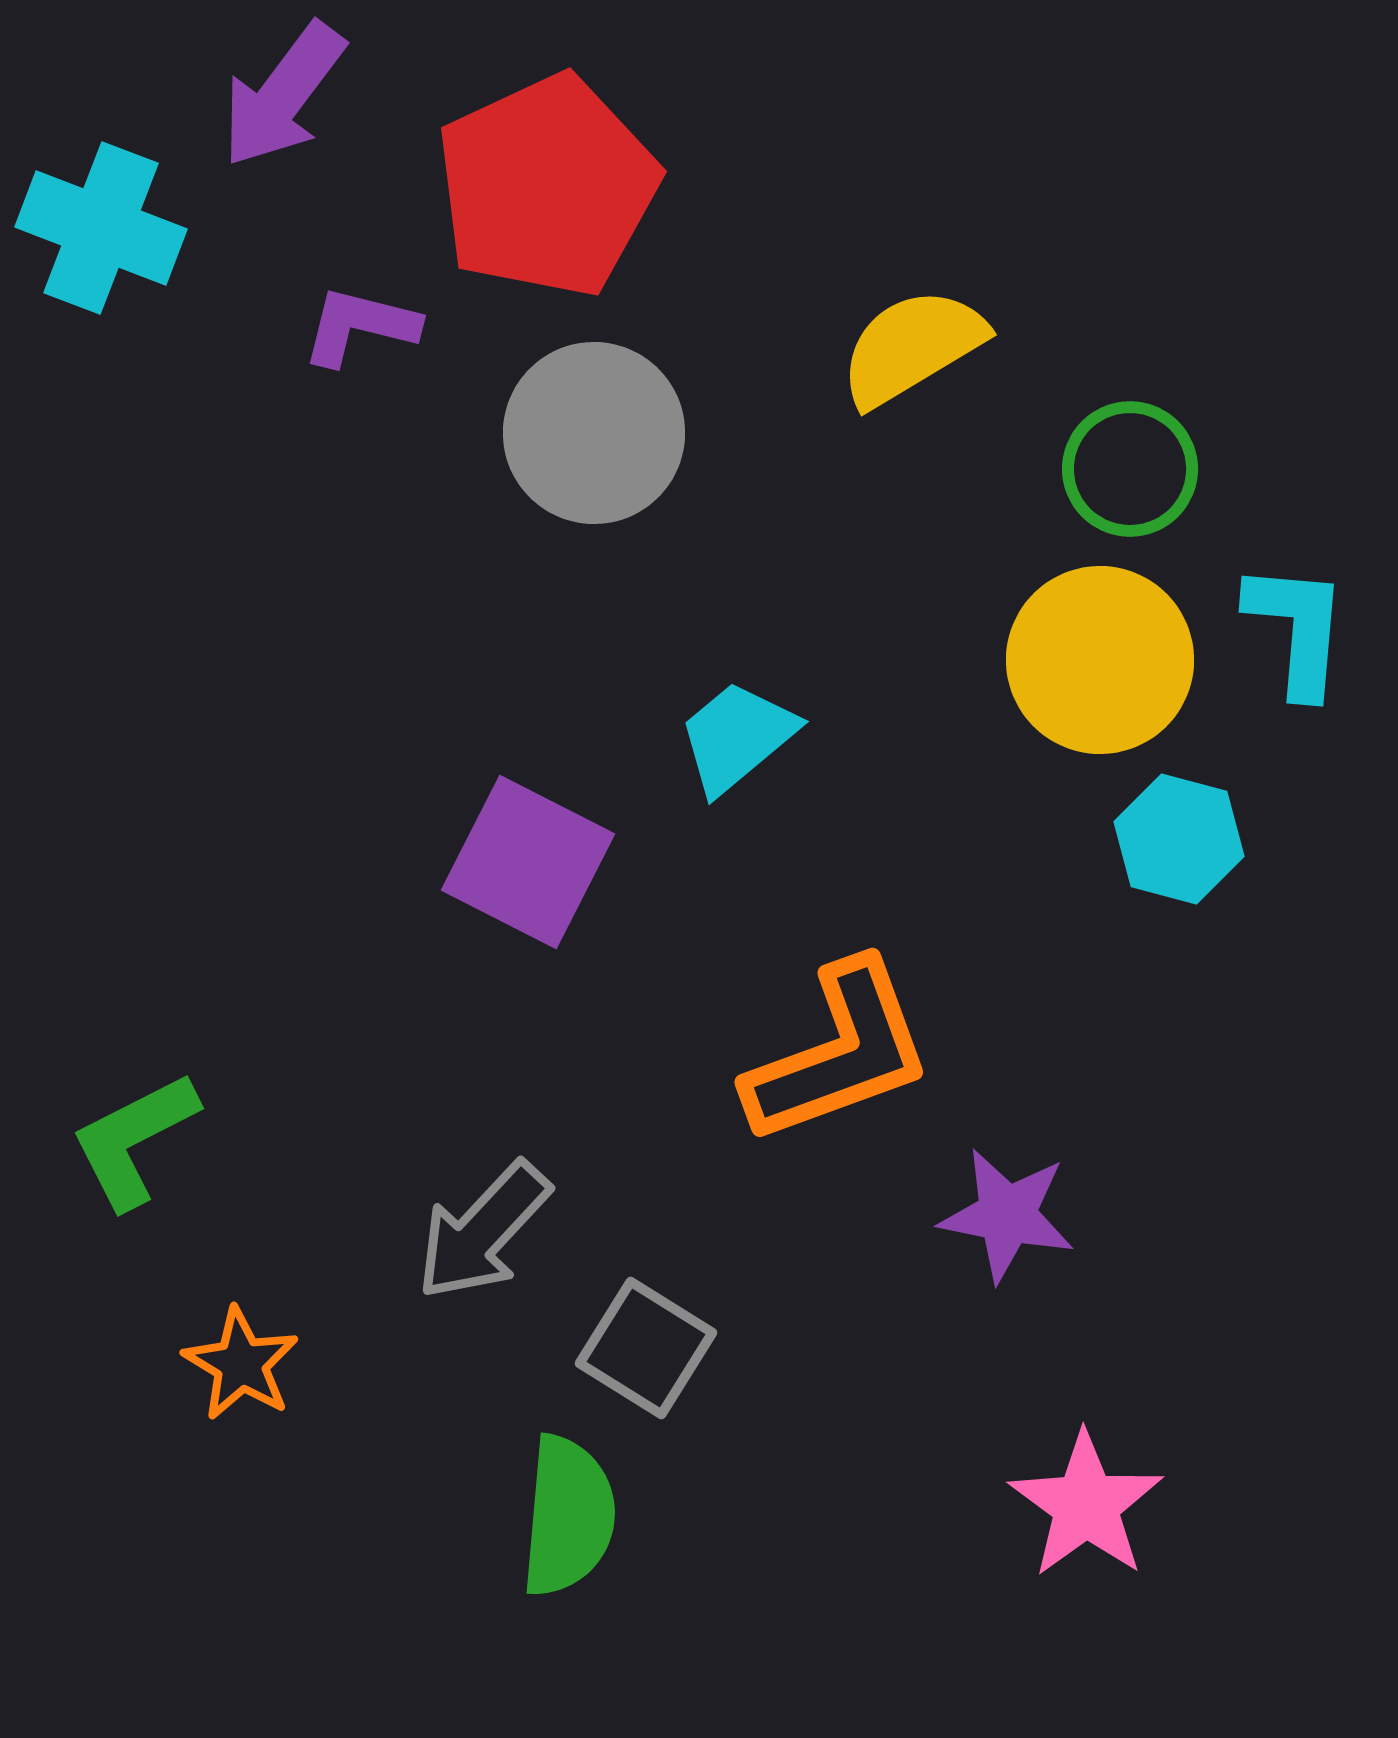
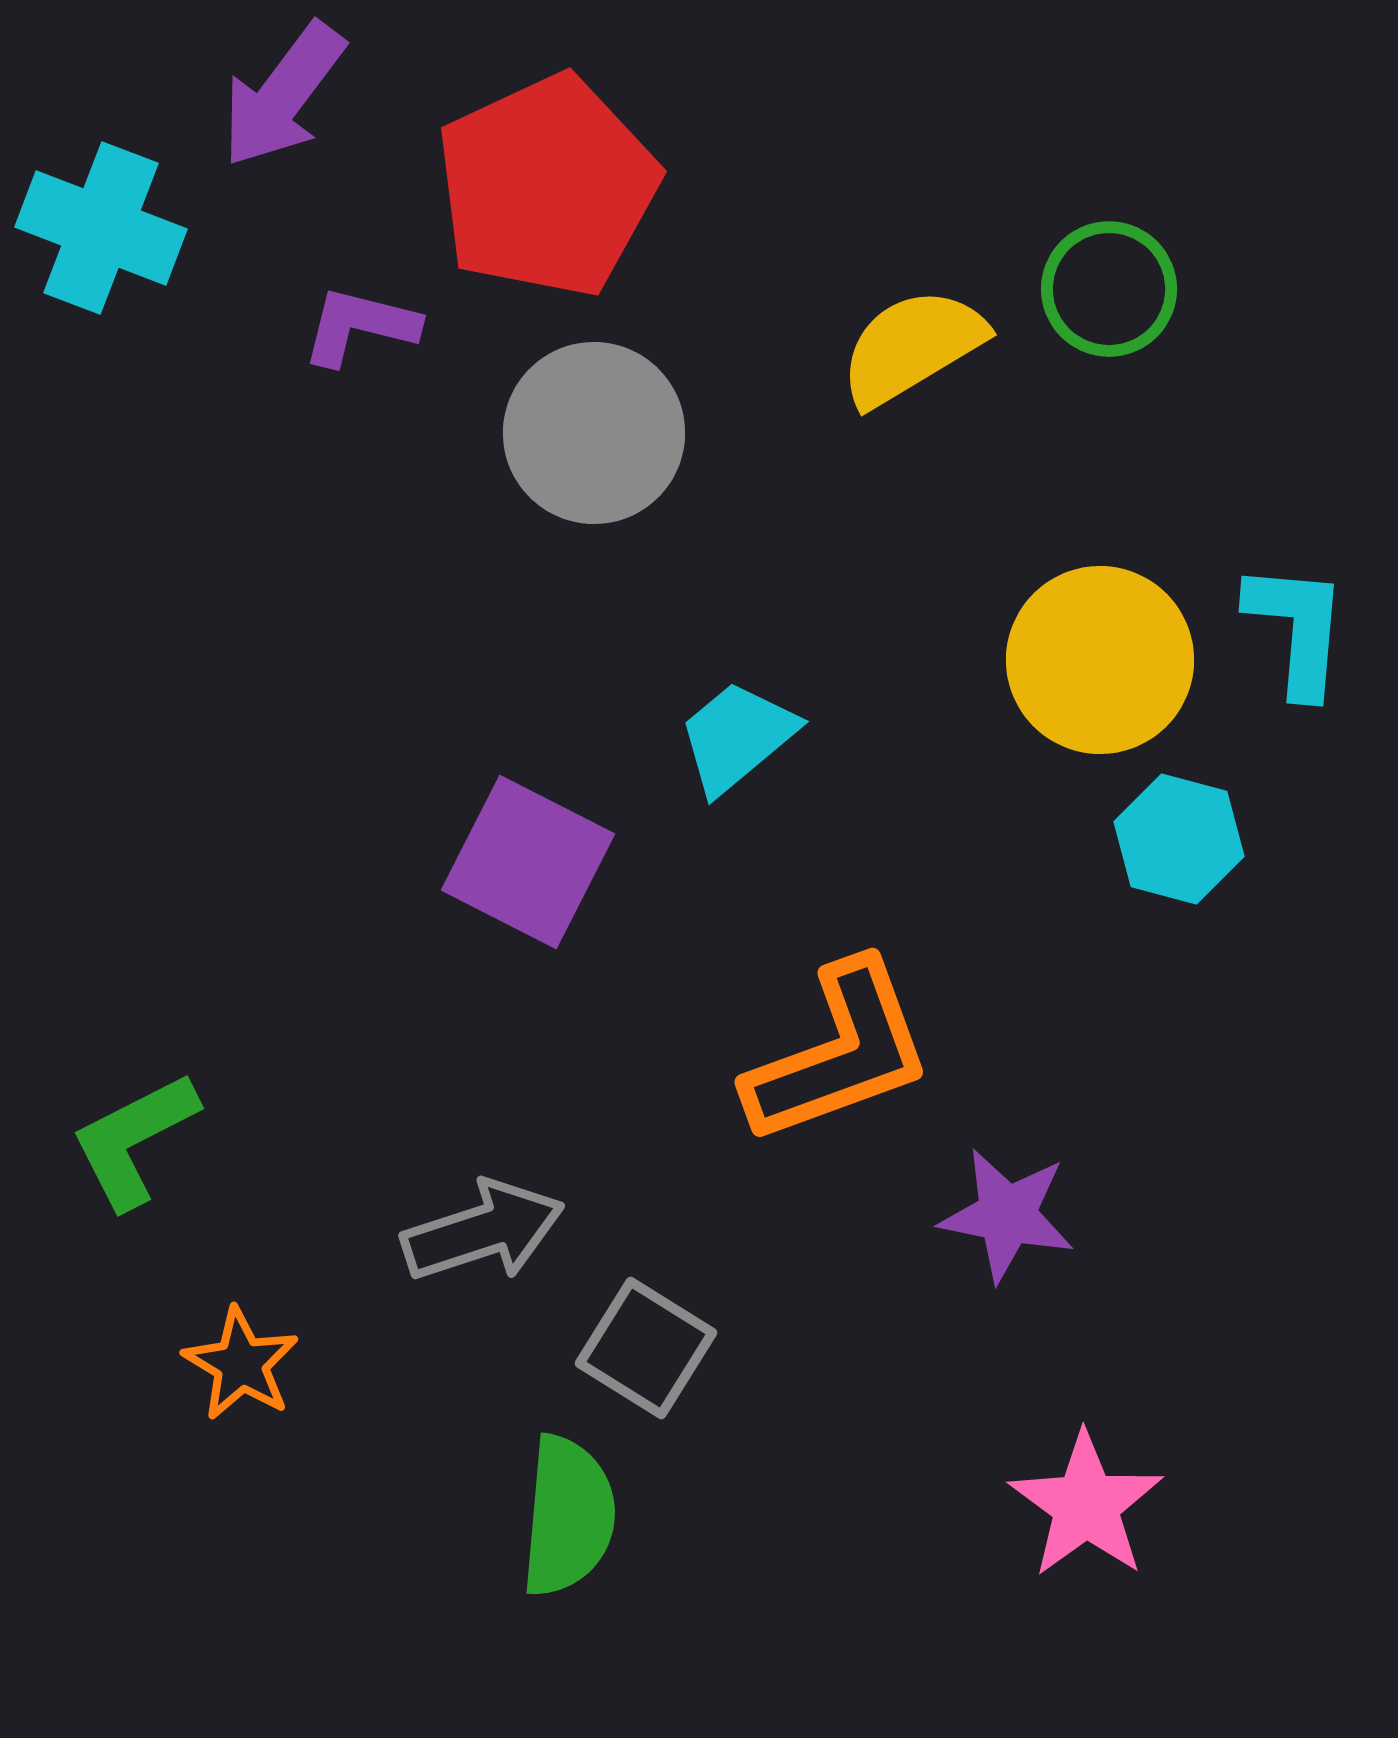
green circle: moved 21 px left, 180 px up
gray arrow: rotated 151 degrees counterclockwise
